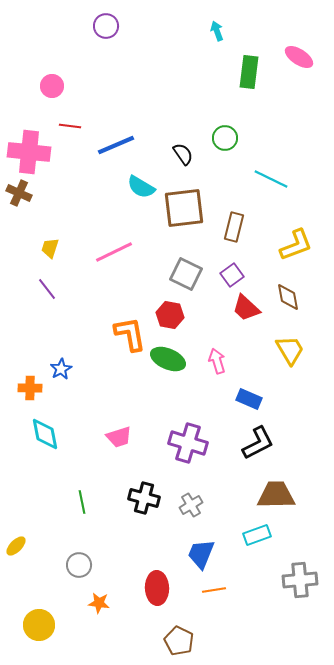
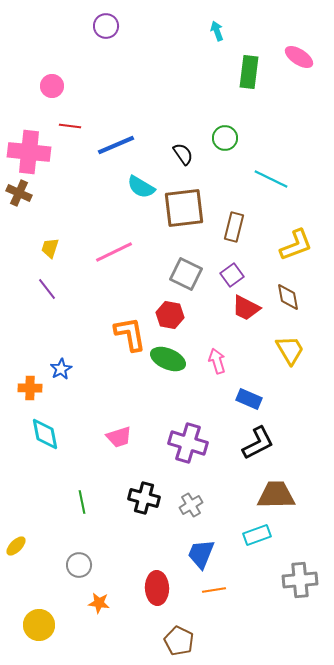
red trapezoid at (246, 308): rotated 16 degrees counterclockwise
